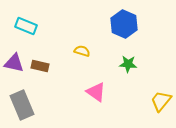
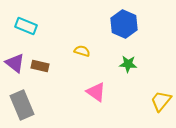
purple triangle: moved 1 px right; rotated 25 degrees clockwise
